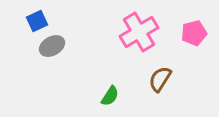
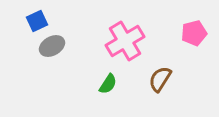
pink cross: moved 14 px left, 9 px down
green semicircle: moved 2 px left, 12 px up
